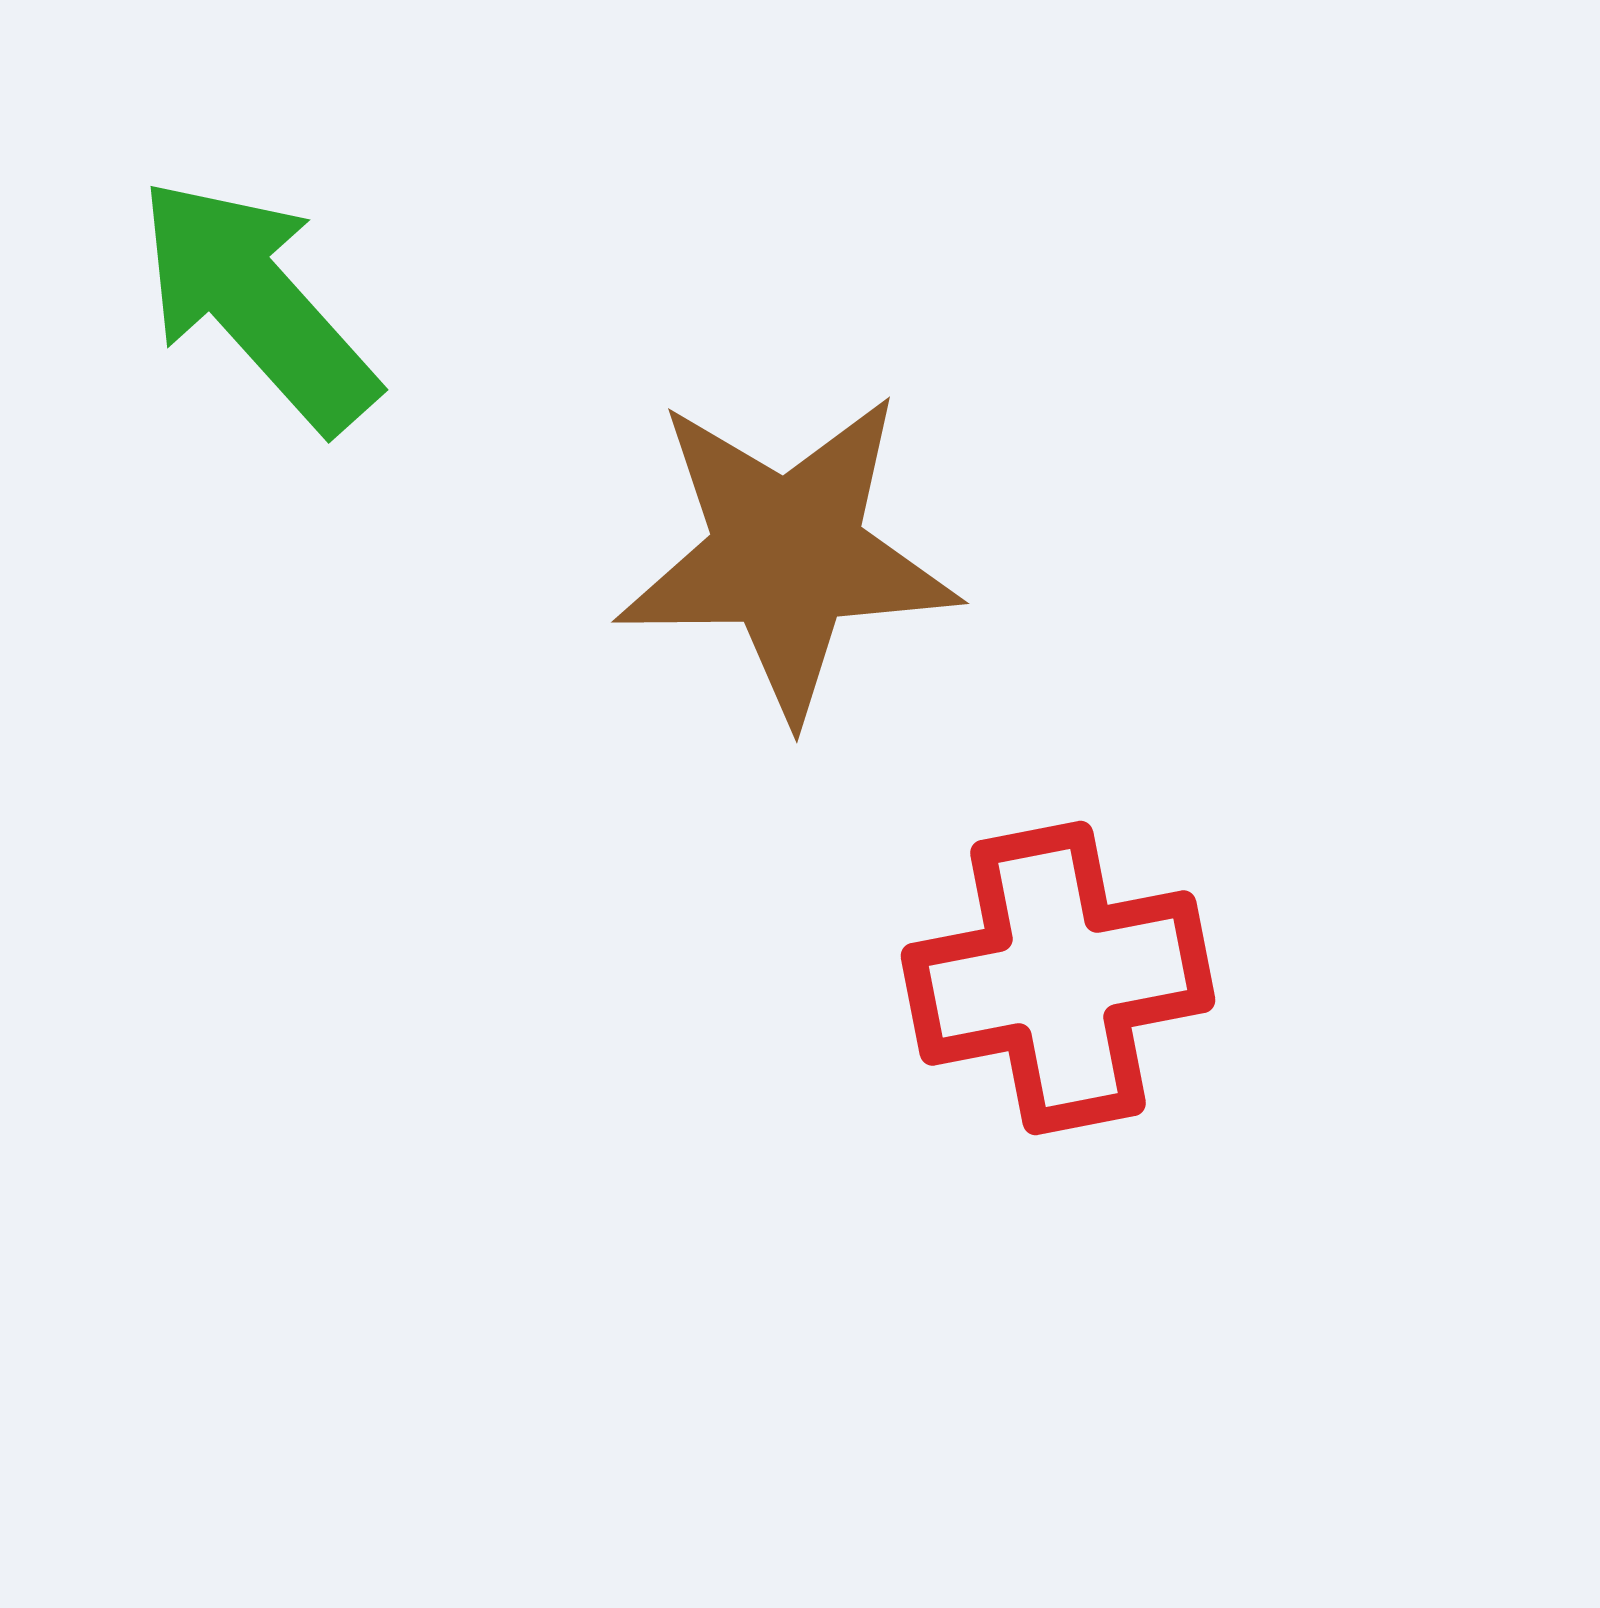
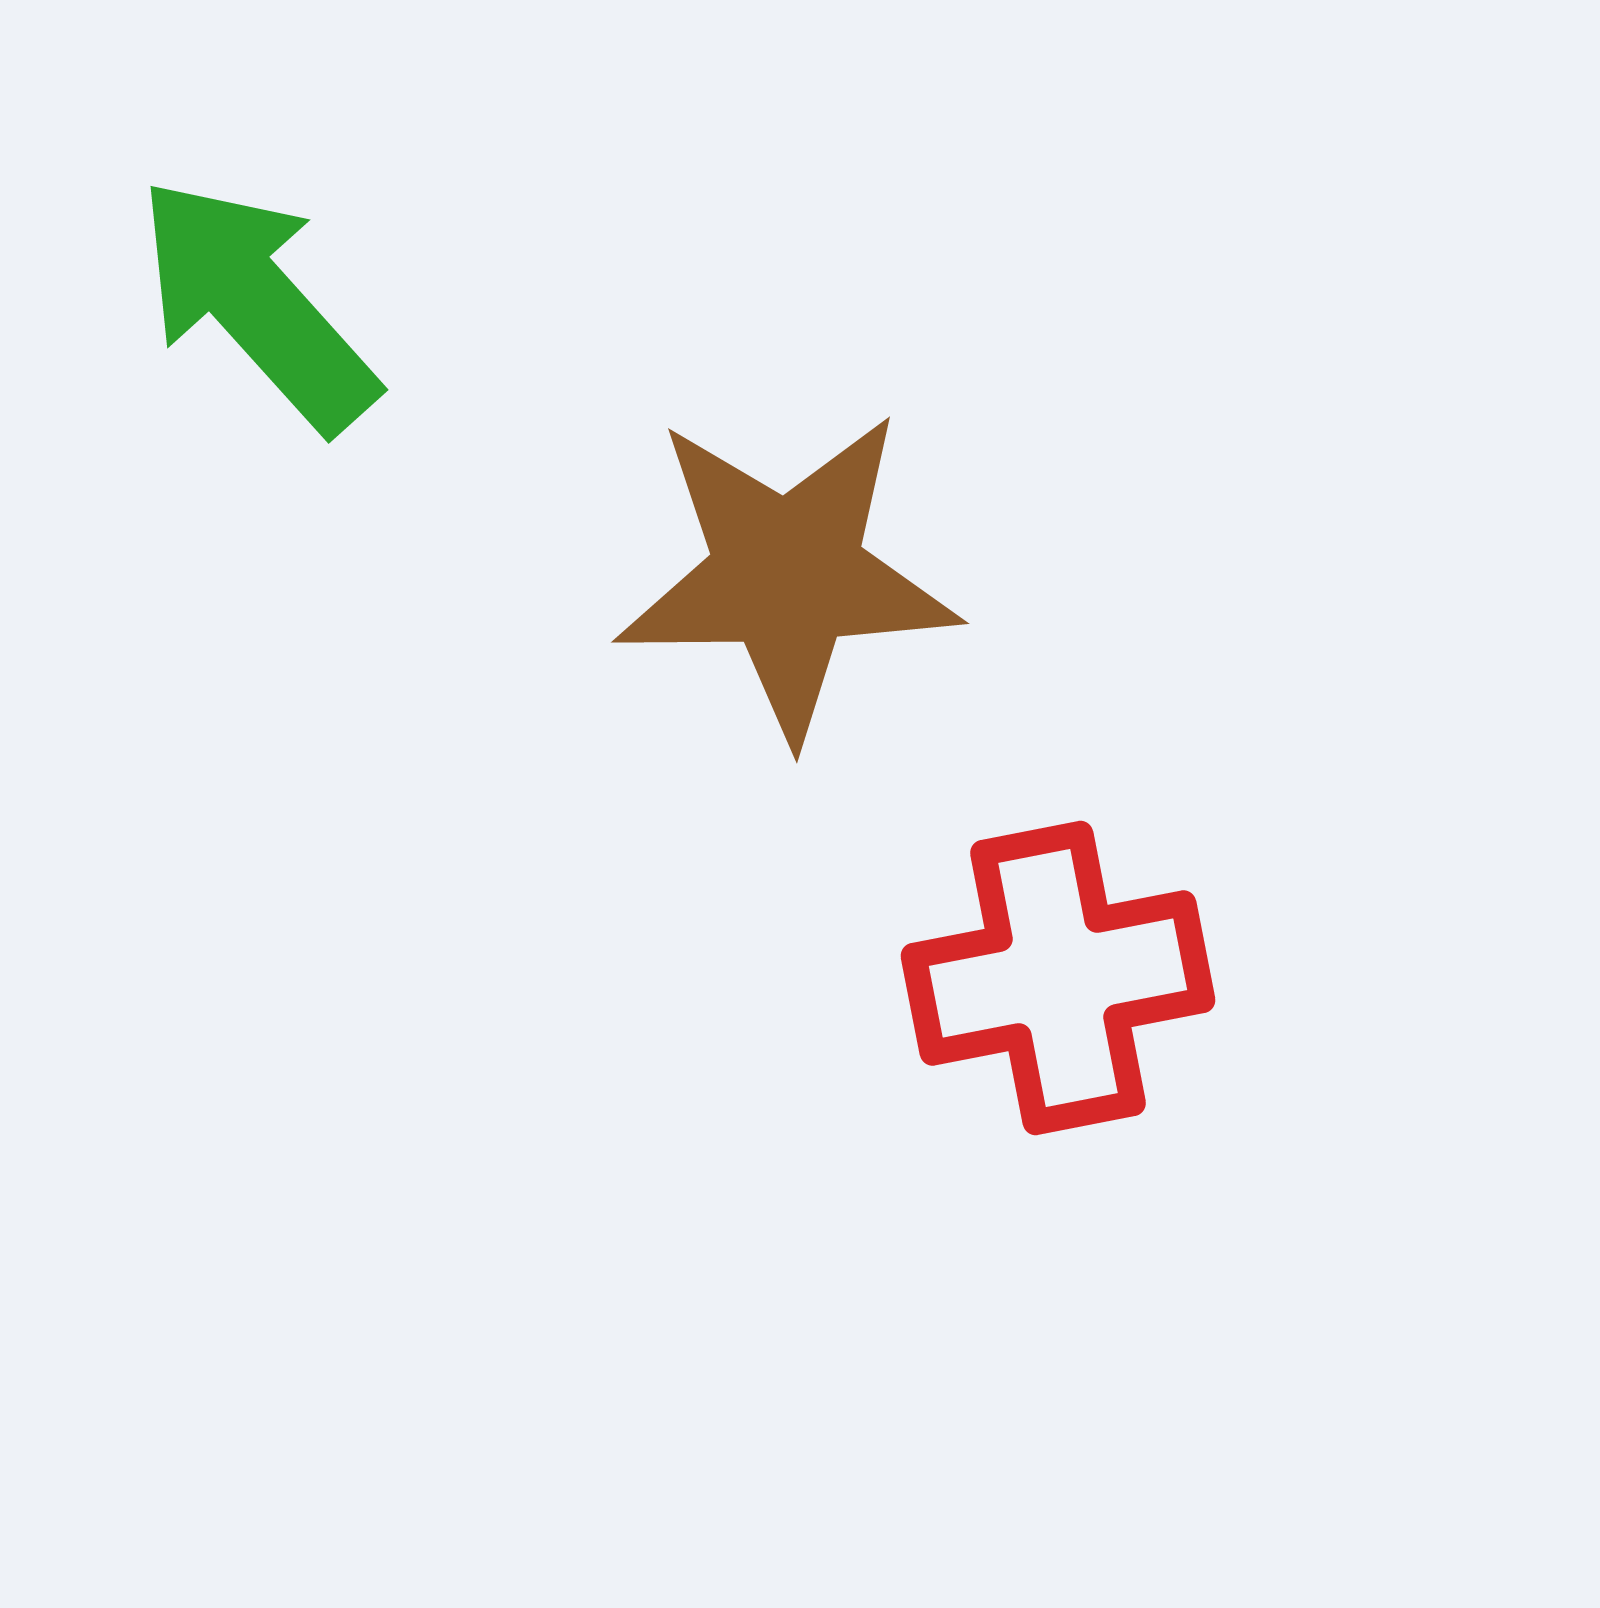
brown star: moved 20 px down
